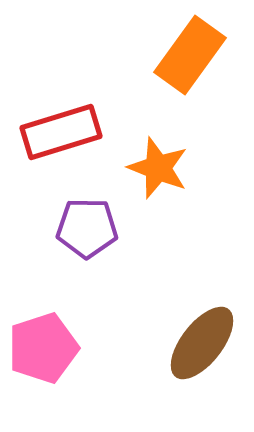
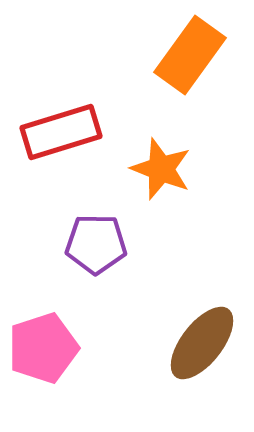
orange star: moved 3 px right, 1 px down
purple pentagon: moved 9 px right, 16 px down
